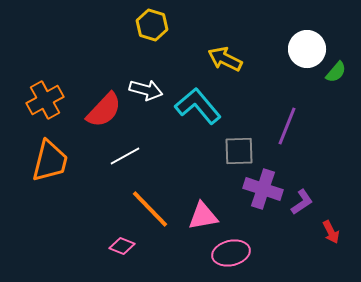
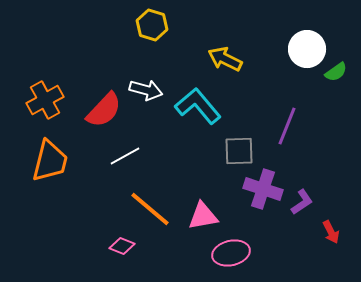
green semicircle: rotated 15 degrees clockwise
orange line: rotated 6 degrees counterclockwise
